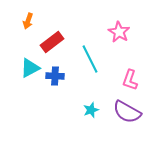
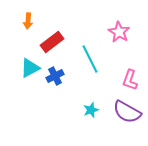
orange arrow: rotated 14 degrees counterclockwise
blue cross: rotated 30 degrees counterclockwise
